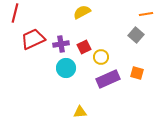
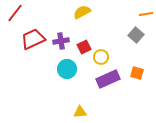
red line: rotated 24 degrees clockwise
purple cross: moved 3 px up
cyan circle: moved 1 px right, 1 px down
